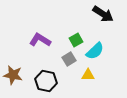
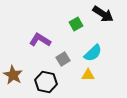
green square: moved 16 px up
cyan semicircle: moved 2 px left, 2 px down
gray square: moved 6 px left
brown star: rotated 18 degrees clockwise
black hexagon: moved 1 px down
